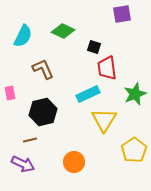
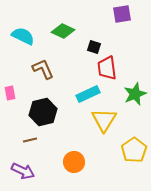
cyan semicircle: rotated 90 degrees counterclockwise
purple arrow: moved 7 px down
